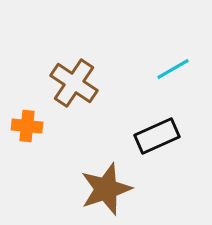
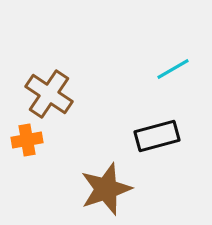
brown cross: moved 25 px left, 11 px down
orange cross: moved 14 px down; rotated 16 degrees counterclockwise
black rectangle: rotated 9 degrees clockwise
